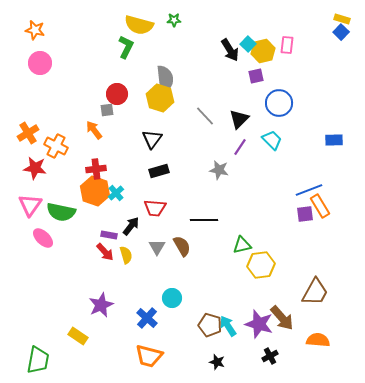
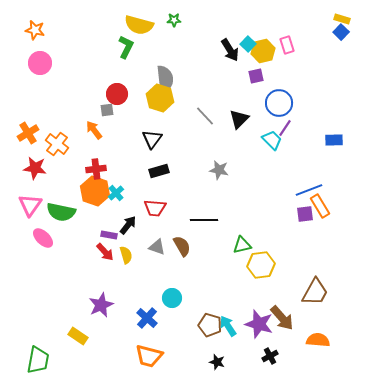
pink rectangle at (287, 45): rotated 24 degrees counterclockwise
orange cross at (56, 146): moved 1 px right, 2 px up; rotated 10 degrees clockwise
purple line at (240, 147): moved 45 px right, 19 px up
black arrow at (131, 226): moved 3 px left, 1 px up
gray triangle at (157, 247): rotated 42 degrees counterclockwise
